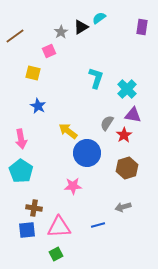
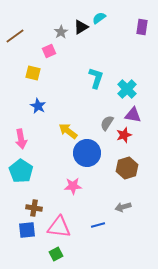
red star: rotated 14 degrees clockwise
pink triangle: rotated 10 degrees clockwise
